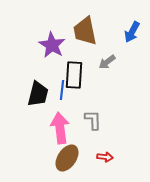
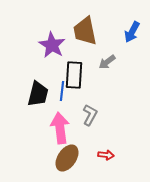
blue line: moved 1 px down
gray L-shape: moved 3 px left, 5 px up; rotated 30 degrees clockwise
red arrow: moved 1 px right, 2 px up
